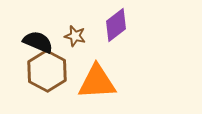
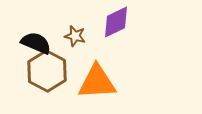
purple diamond: moved 3 px up; rotated 12 degrees clockwise
black semicircle: moved 2 px left, 1 px down
